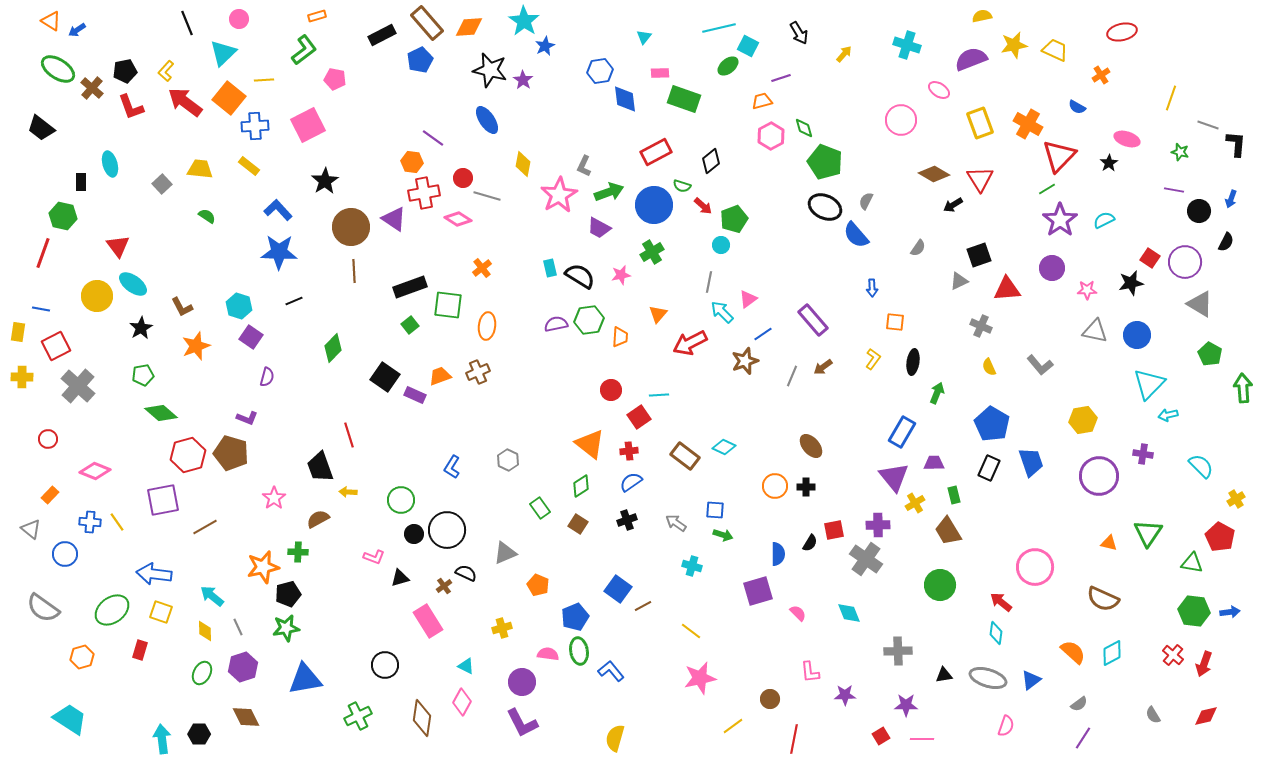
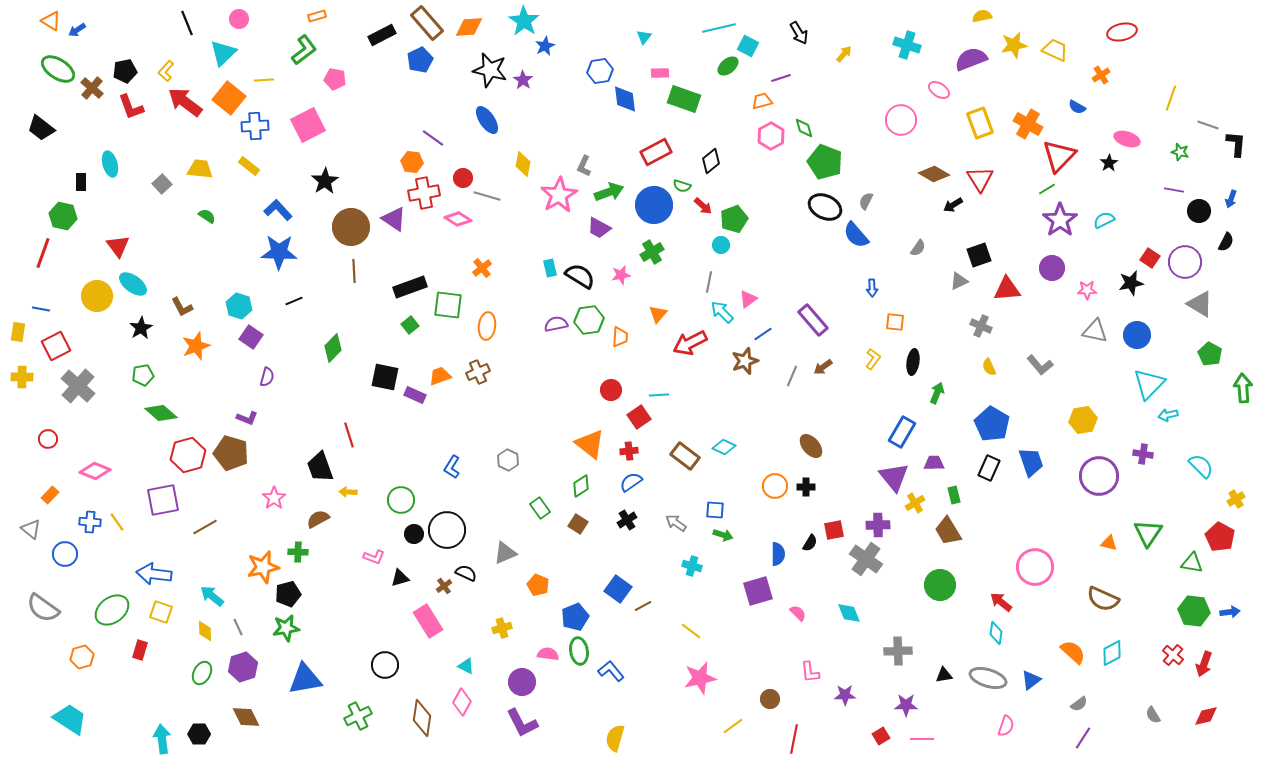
black square at (385, 377): rotated 24 degrees counterclockwise
black cross at (627, 520): rotated 12 degrees counterclockwise
